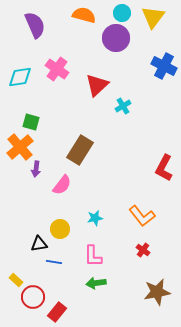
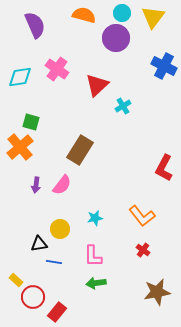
purple arrow: moved 16 px down
